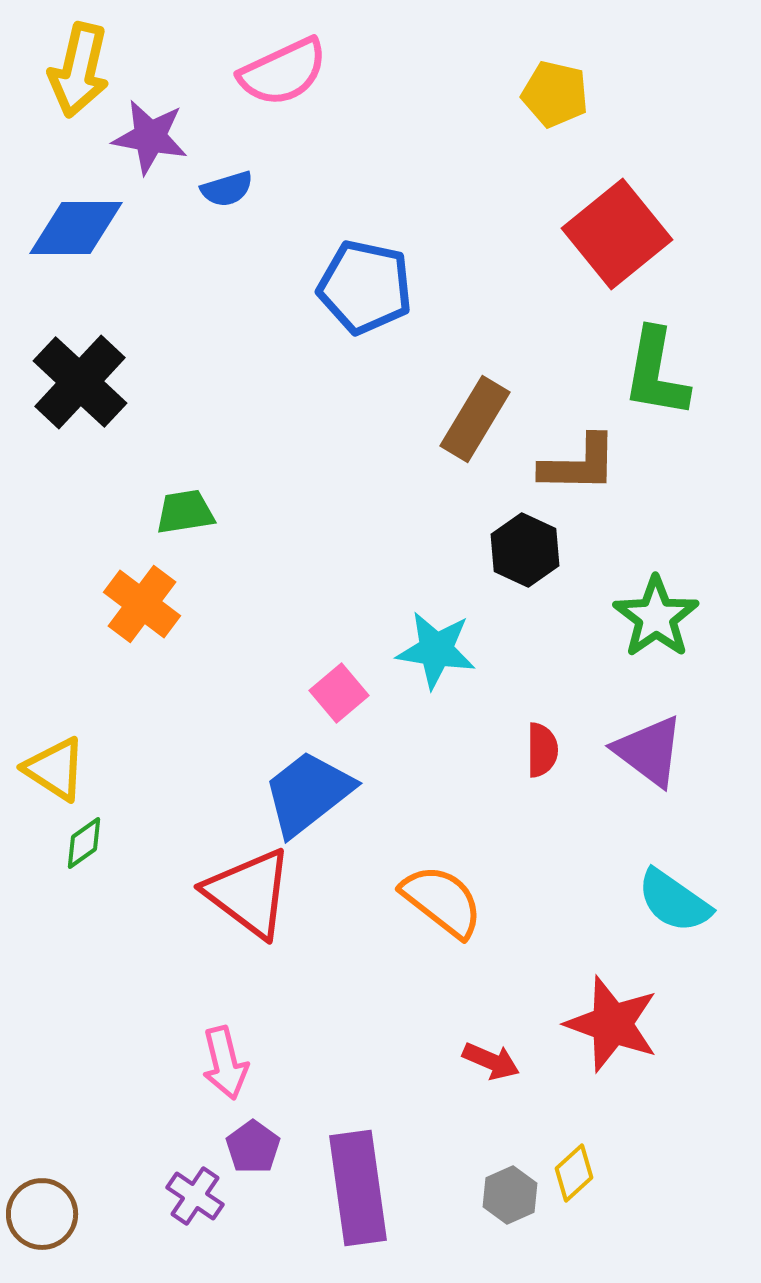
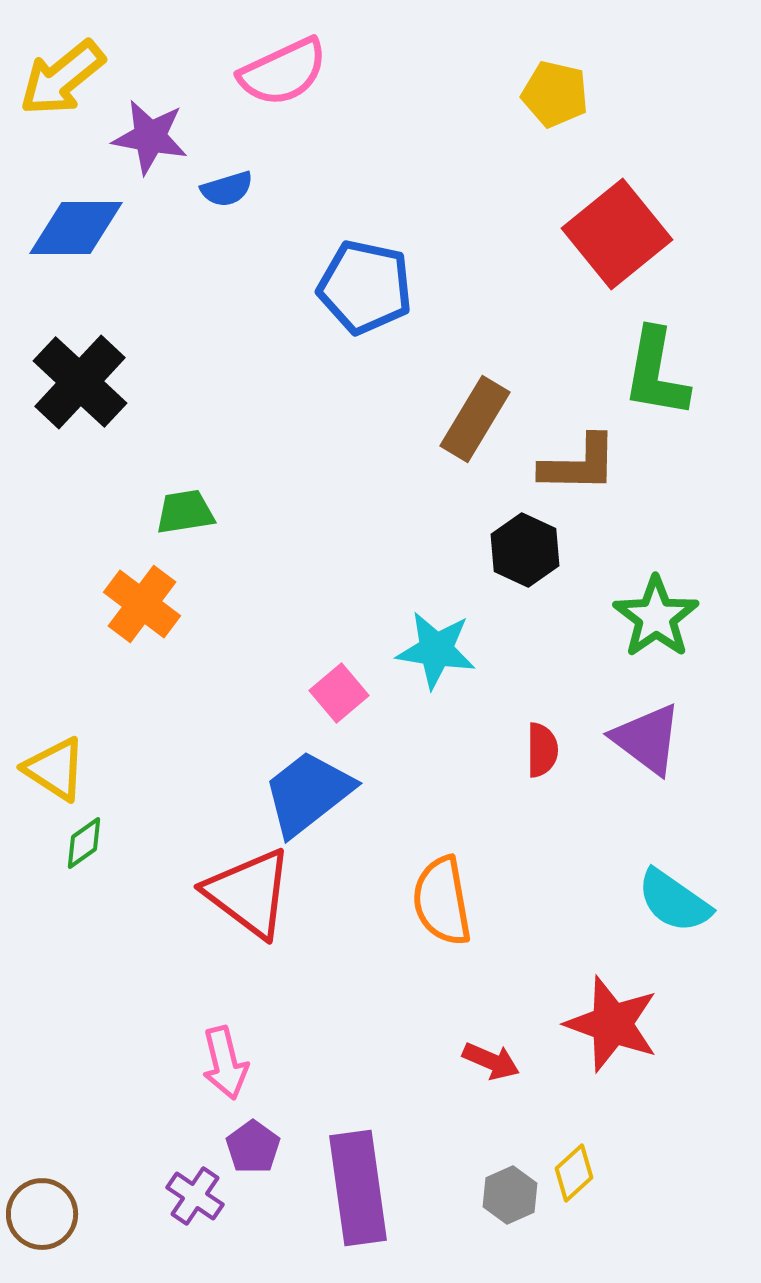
yellow arrow: moved 17 px left, 8 px down; rotated 38 degrees clockwise
purple triangle: moved 2 px left, 12 px up
orange semicircle: rotated 138 degrees counterclockwise
